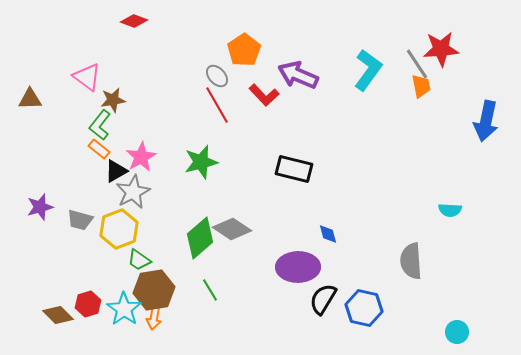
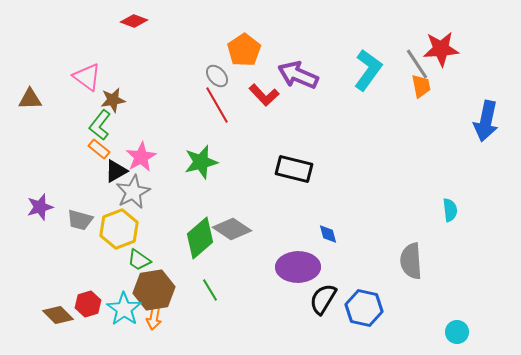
cyan semicircle: rotated 100 degrees counterclockwise
